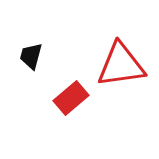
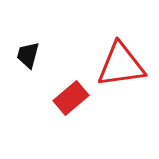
black trapezoid: moved 3 px left, 1 px up
